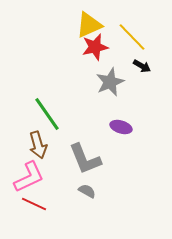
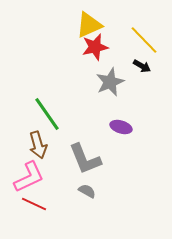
yellow line: moved 12 px right, 3 px down
